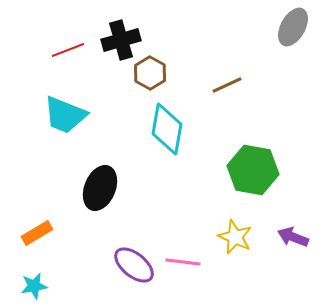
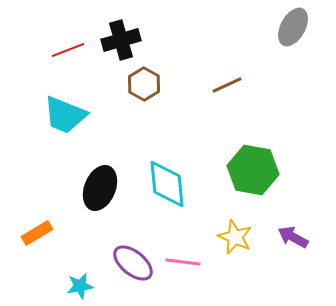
brown hexagon: moved 6 px left, 11 px down
cyan diamond: moved 55 px down; rotated 15 degrees counterclockwise
purple arrow: rotated 8 degrees clockwise
purple ellipse: moved 1 px left, 2 px up
cyan star: moved 46 px right
